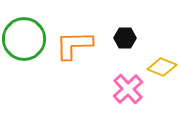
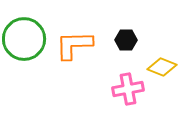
black hexagon: moved 1 px right, 2 px down
pink cross: rotated 32 degrees clockwise
